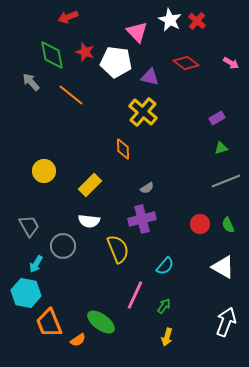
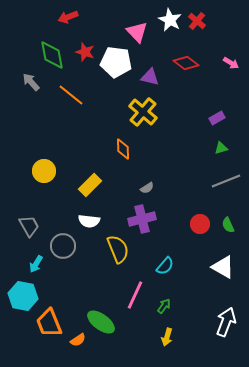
cyan hexagon: moved 3 px left, 3 px down
